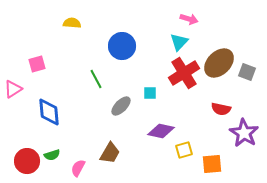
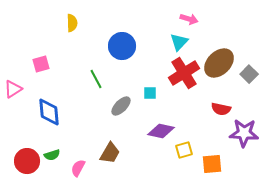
yellow semicircle: rotated 84 degrees clockwise
pink square: moved 4 px right
gray square: moved 2 px right, 2 px down; rotated 24 degrees clockwise
purple star: rotated 28 degrees counterclockwise
